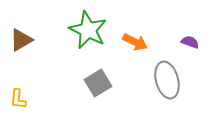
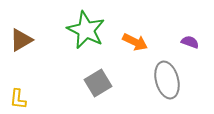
green star: moved 2 px left
